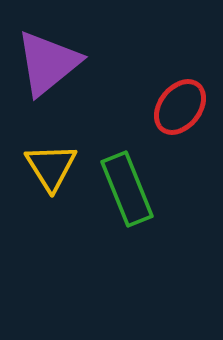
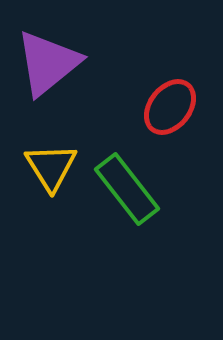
red ellipse: moved 10 px left
green rectangle: rotated 16 degrees counterclockwise
